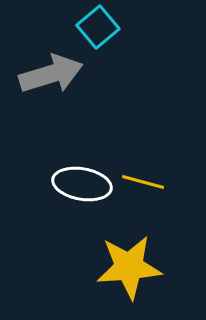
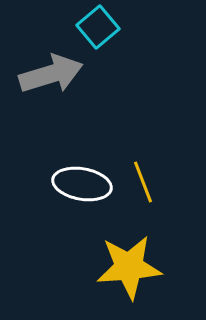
yellow line: rotated 54 degrees clockwise
